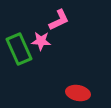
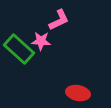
green rectangle: rotated 24 degrees counterclockwise
